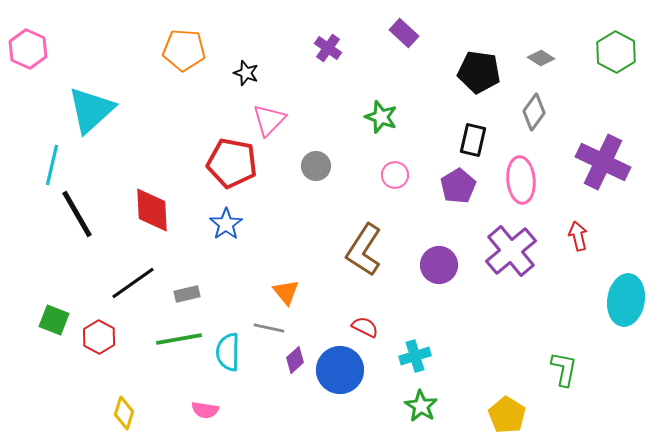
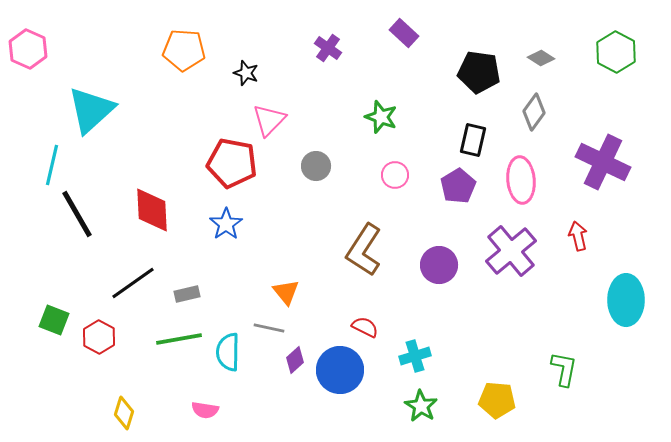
cyan ellipse at (626, 300): rotated 9 degrees counterclockwise
yellow pentagon at (507, 415): moved 10 px left, 15 px up; rotated 27 degrees counterclockwise
